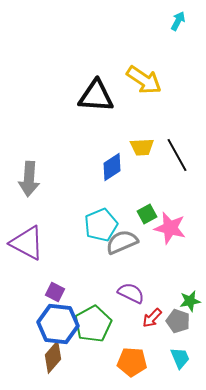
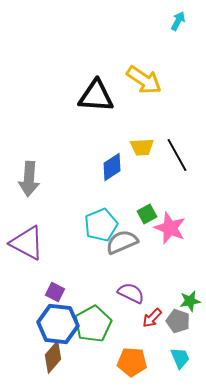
pink star: rotated 8 degrees clockwise
